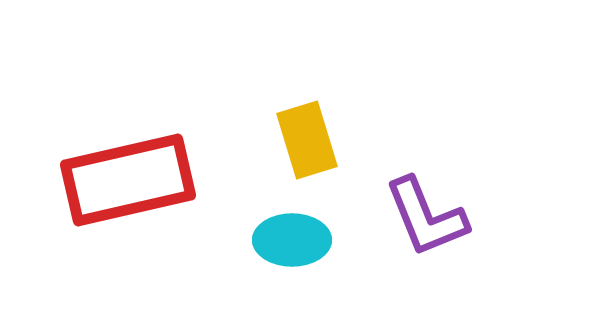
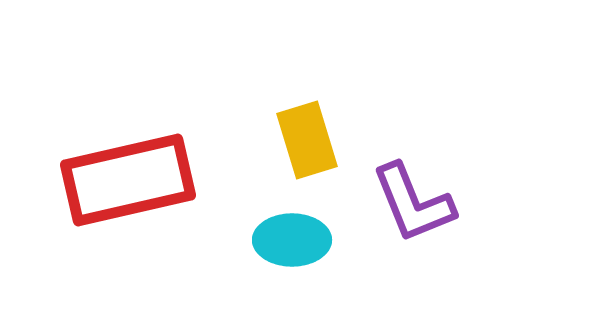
purple L-shape: moved 13 px left, 14 px up
